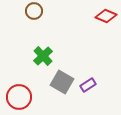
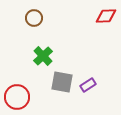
brown circle: moved 7 px down
red diamond: rotated 25 degrees counterclockwise
gray square: rotated 20 degrees counterclockwise
red circle: moved 2 px left
